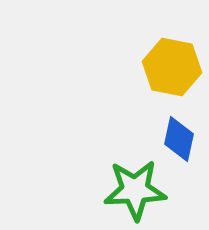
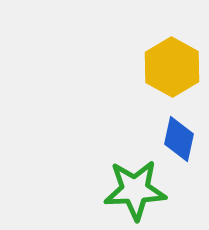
yellow hexagon: rotated 18 degrees clockwise
